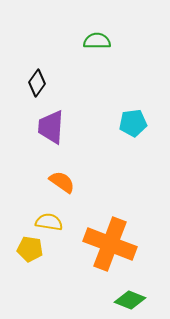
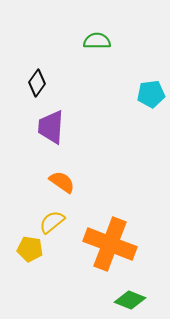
cyan pentagon: moved 18 px right, 29 px up
yellow semicircle: moved 3 px right; rotated 48 degrees counterclockwise
